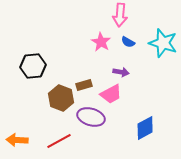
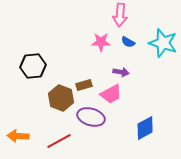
pink star: rotated 30 degrees counterclockwise
orange arrow: moved 1 px right, 4 px up
